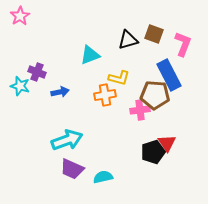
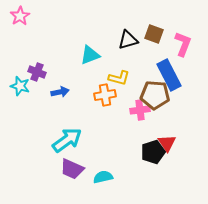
cyan arrow: rotated 16 degrees counterclockwise
